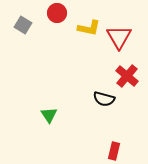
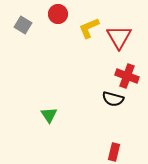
red circle: moved 1 px right, 1 px down
yellow L-shape: rotated 145 degrees clockwise
red cross: rotated 20 degrees counterclockwise
black semicircle: moved 9 px right
red rectangle: moved 1 px down
